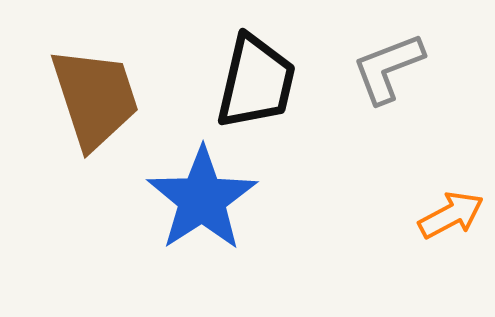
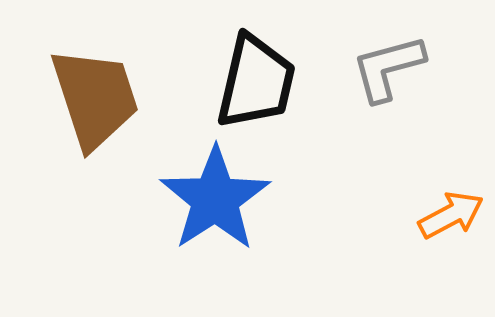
gray L-shape: rotated 6 degrees clockwise
blue star: moved 13 px right
